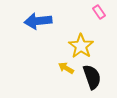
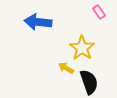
blue arrow: moved 1 px down; rotated 12 degrees clockwise
yellow star: moved 1 px right, 2 px down
black semicircle: moved 3 px left, 5 px down
